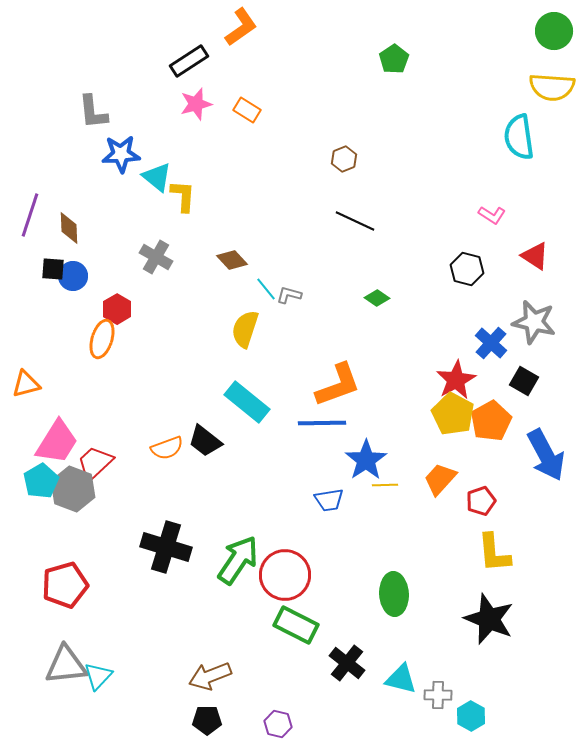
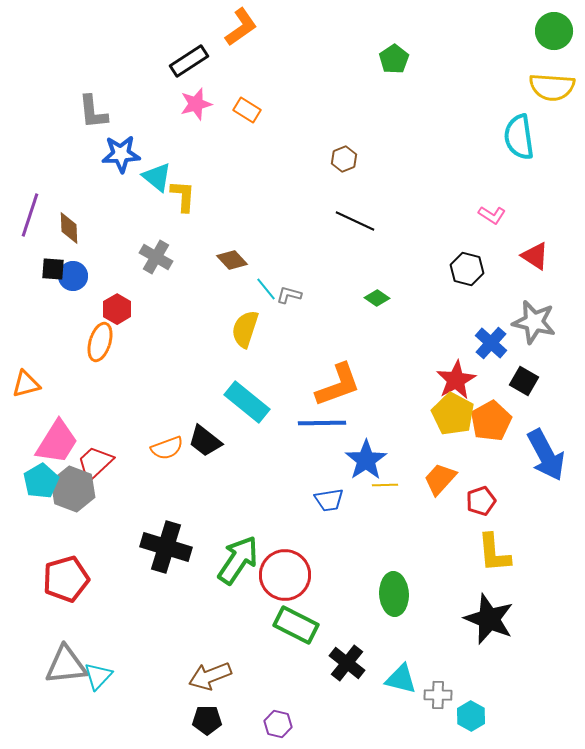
orange ellipse at (102, 339): moved 2 px left, 3 px down
red pentagon at (65, 585): moved 1 px right, 6 px up
